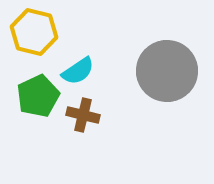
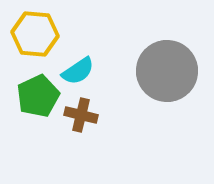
yellow hexagon: moved 1 px right, 2 px down; rotated 9 degrees counterclockwise
brown cross: moved 2 px left
